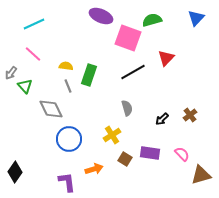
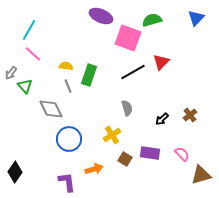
cyan line: moved 5 px left, 6 px down; rotated 35 degrees counterclockwise
red triangle: moved 5 px left, 4 px down
